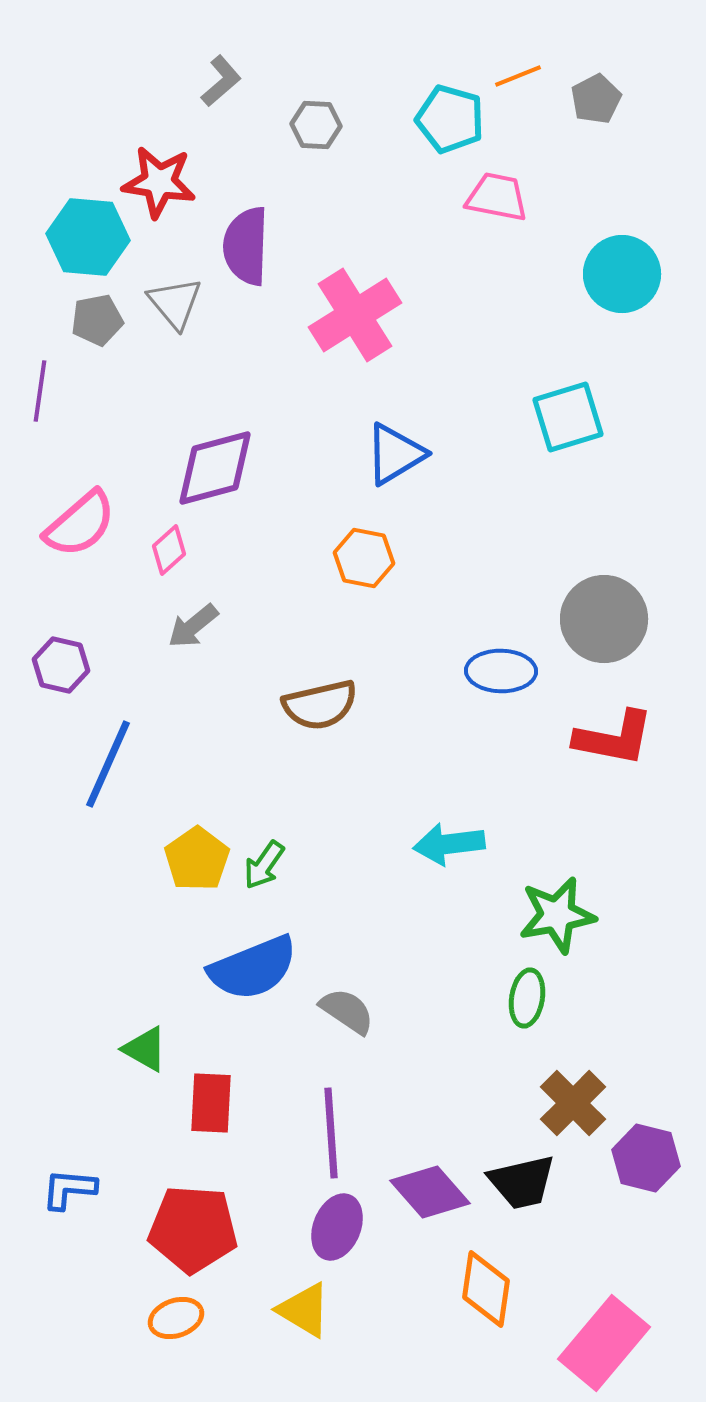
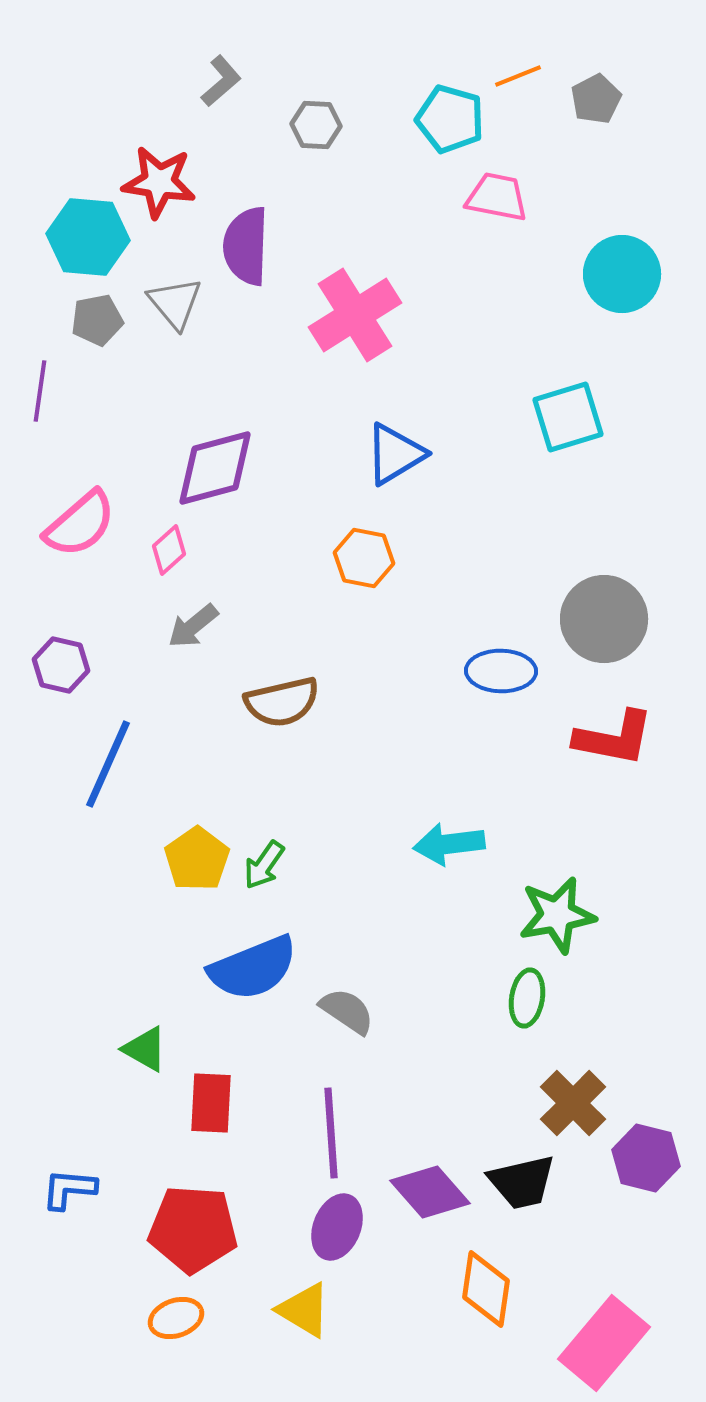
brown semicircle at (320, 705): moved 38 px left, 3 px up
